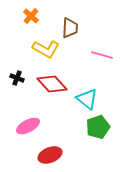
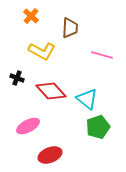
yellow L-shape: moved 4 px left, 2 px down
red diamond: moved 1 px left, 7 px down
